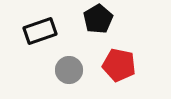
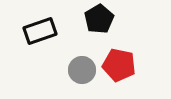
black pentagon: moved 1 px right
gray circle: moved 13 px right
